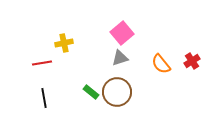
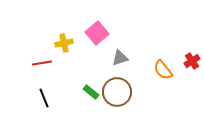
pink square: moved 25 px left
orange semicircle: moved 2 px right, 6 px down
black line: rotated 12 degrees counterclockwise
